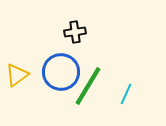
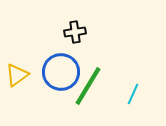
cyan line: moved 7 px right
